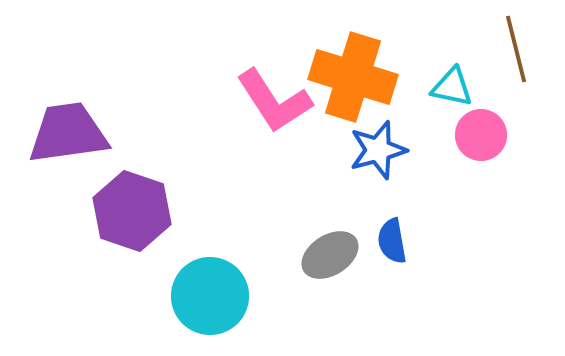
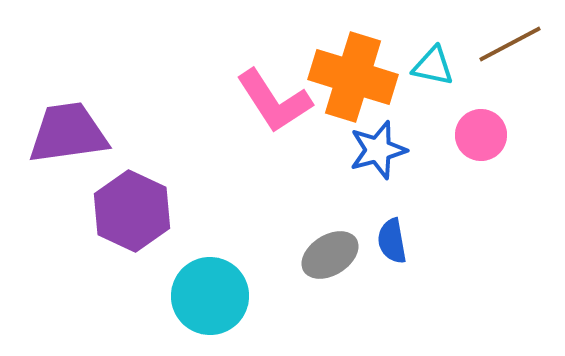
brown line: moved 6 px left, 5 px up; rotated 76 degrees clockwise
cyan triangle: moved 19 px left, 21 px up
purple hexagon: rotated 6 degrees clockwise
